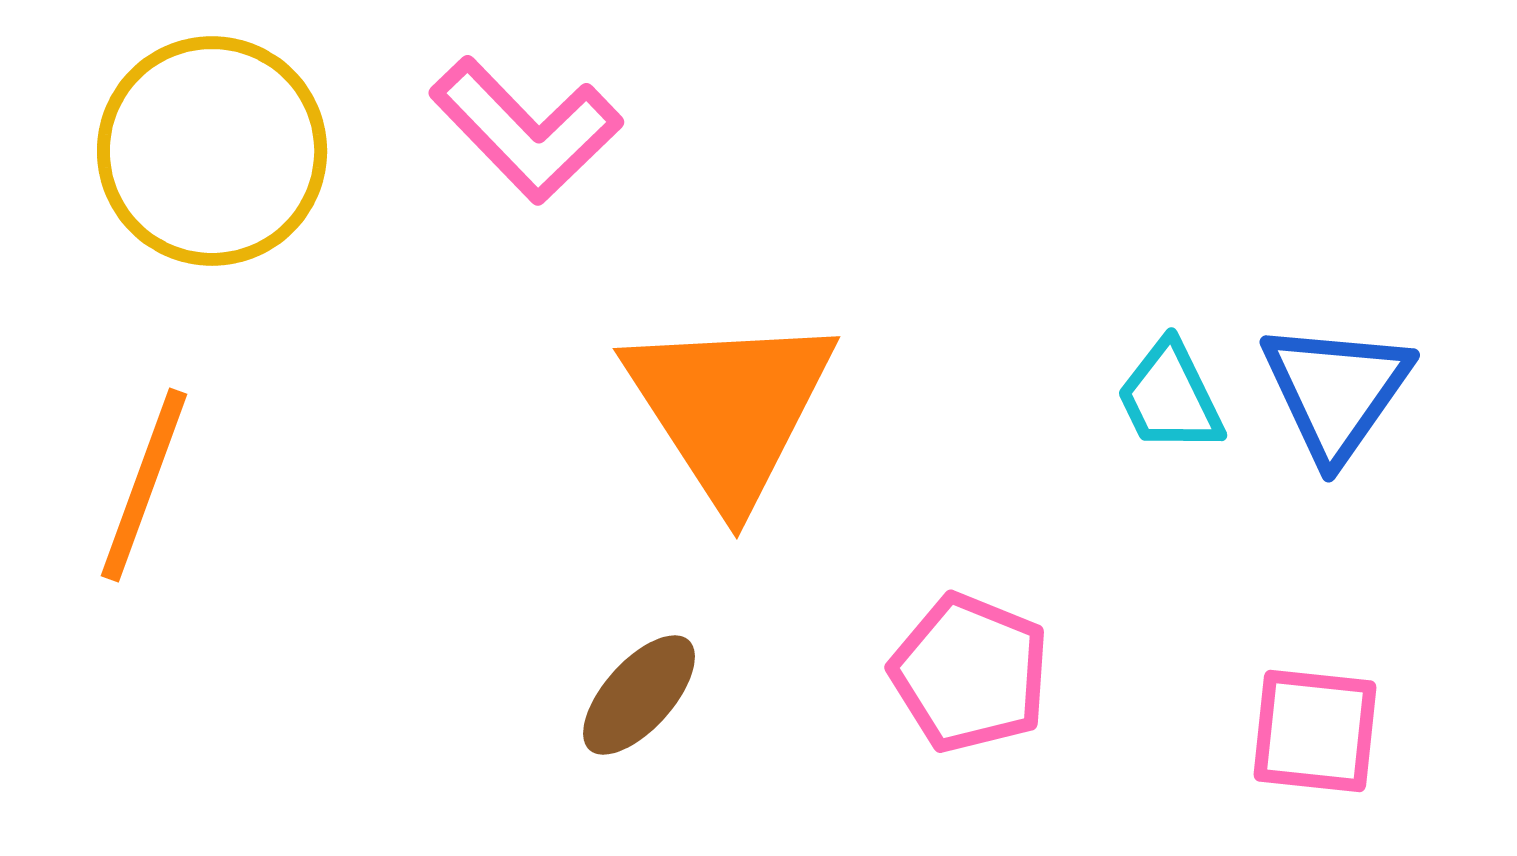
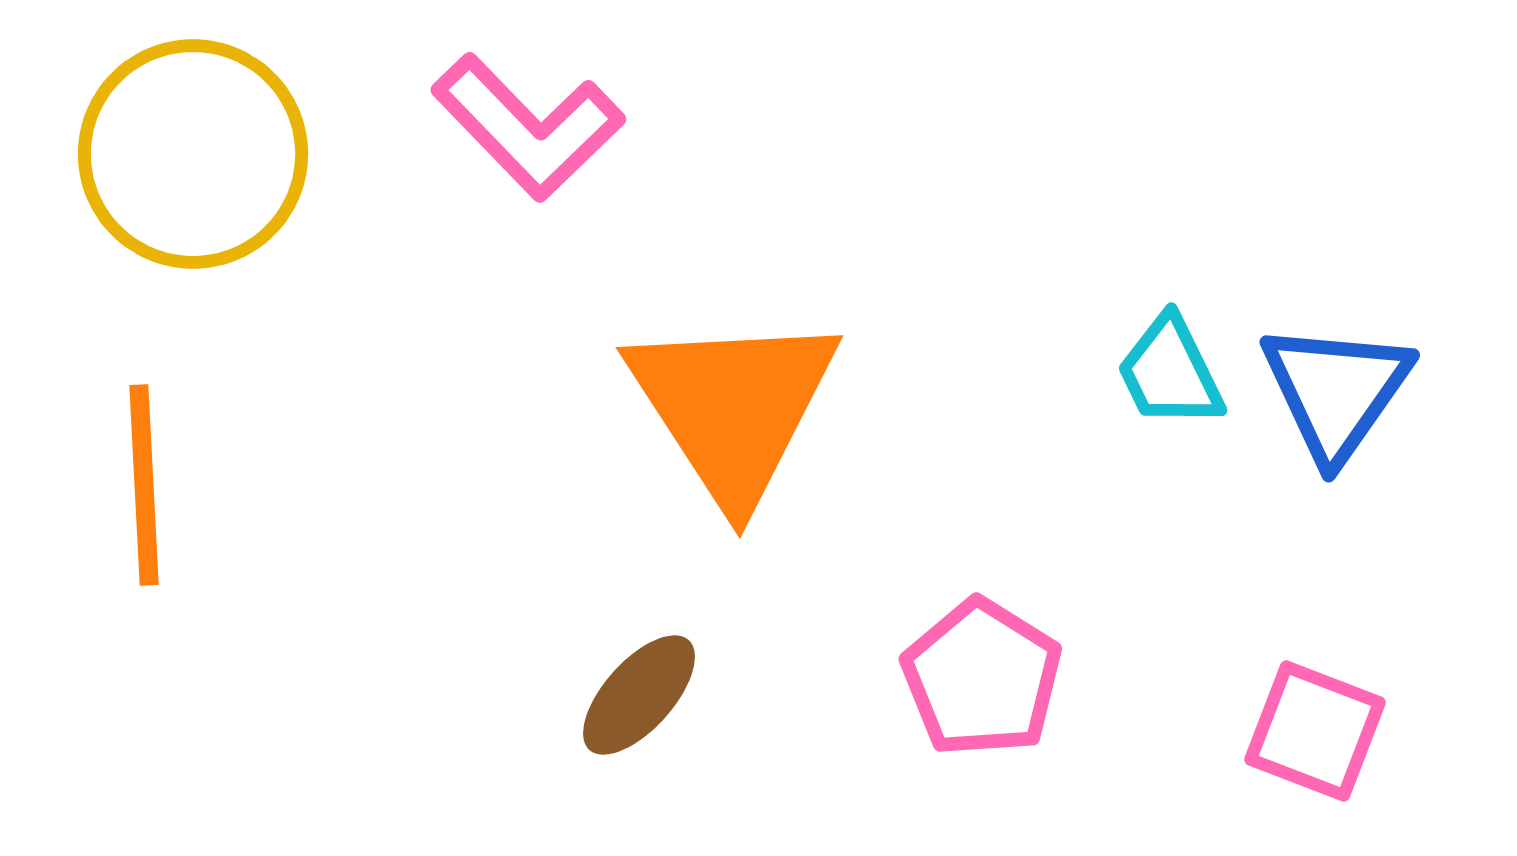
pink L-shape: moved 2 px right, 3 px up
yellow circle: moved 19 px left, 3 px down
cyan trapezoid: moved 25 px up
orange triangle: moved 3 px right, 1 px up
orange line: rotated 23 degrees counterclockwise
pink pentagon: moved 12 px right, 5 px down; rotated 10 degrees clockwise
pink square: rotated 15 degrees clockwise
